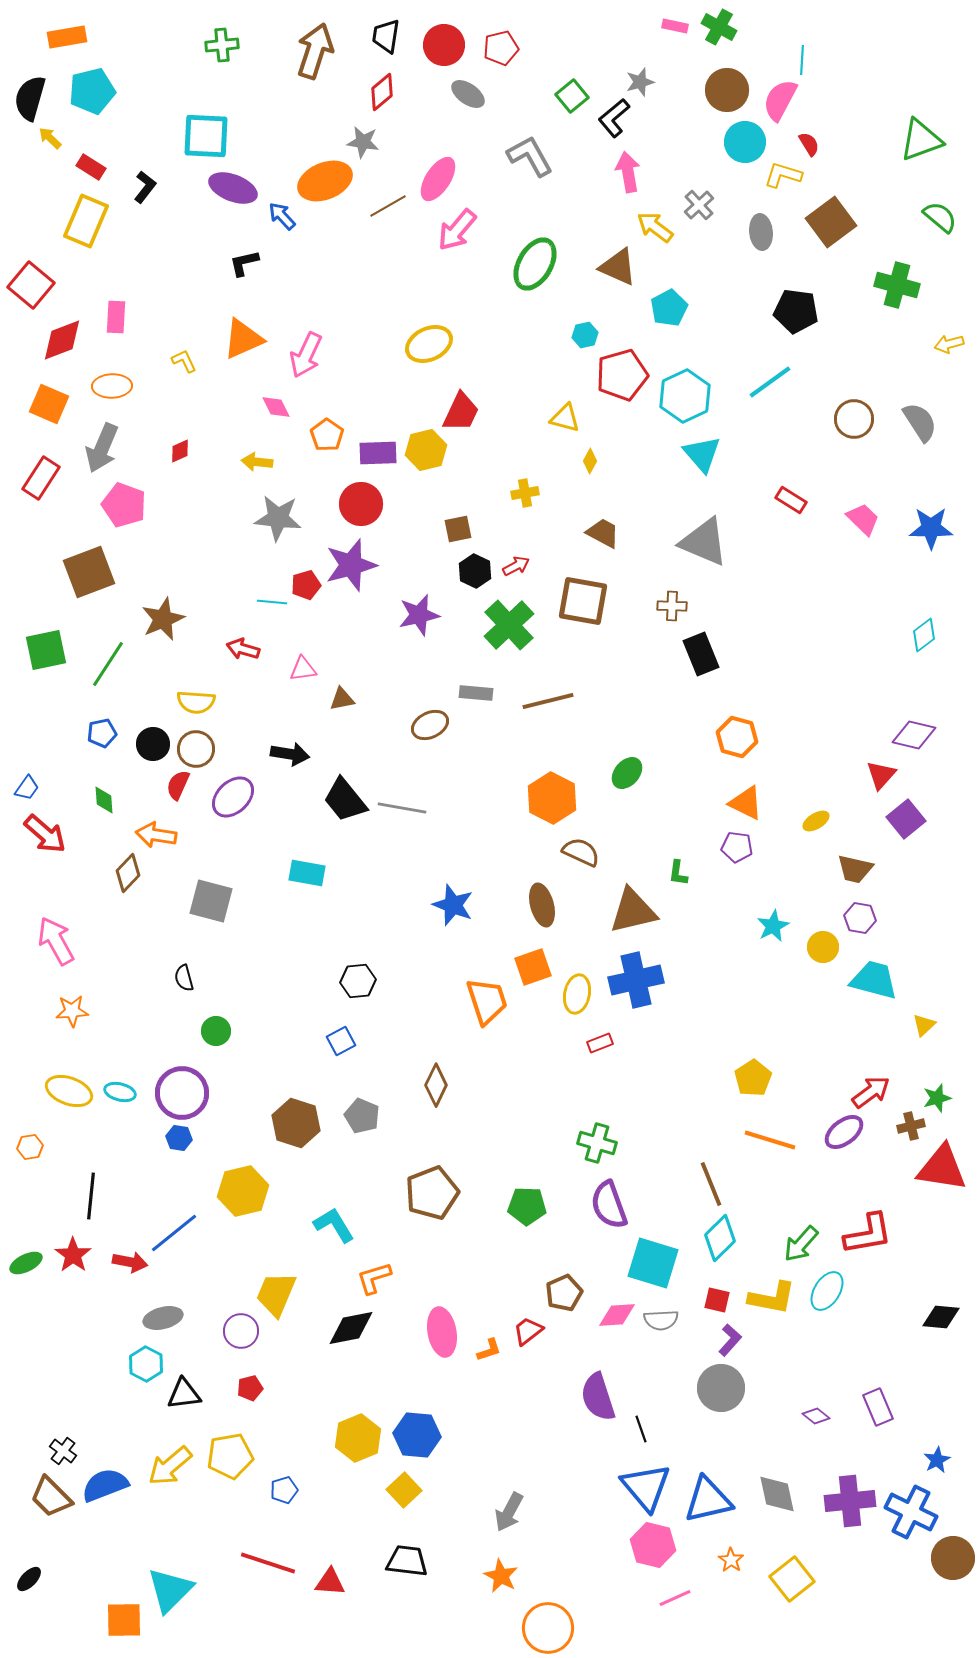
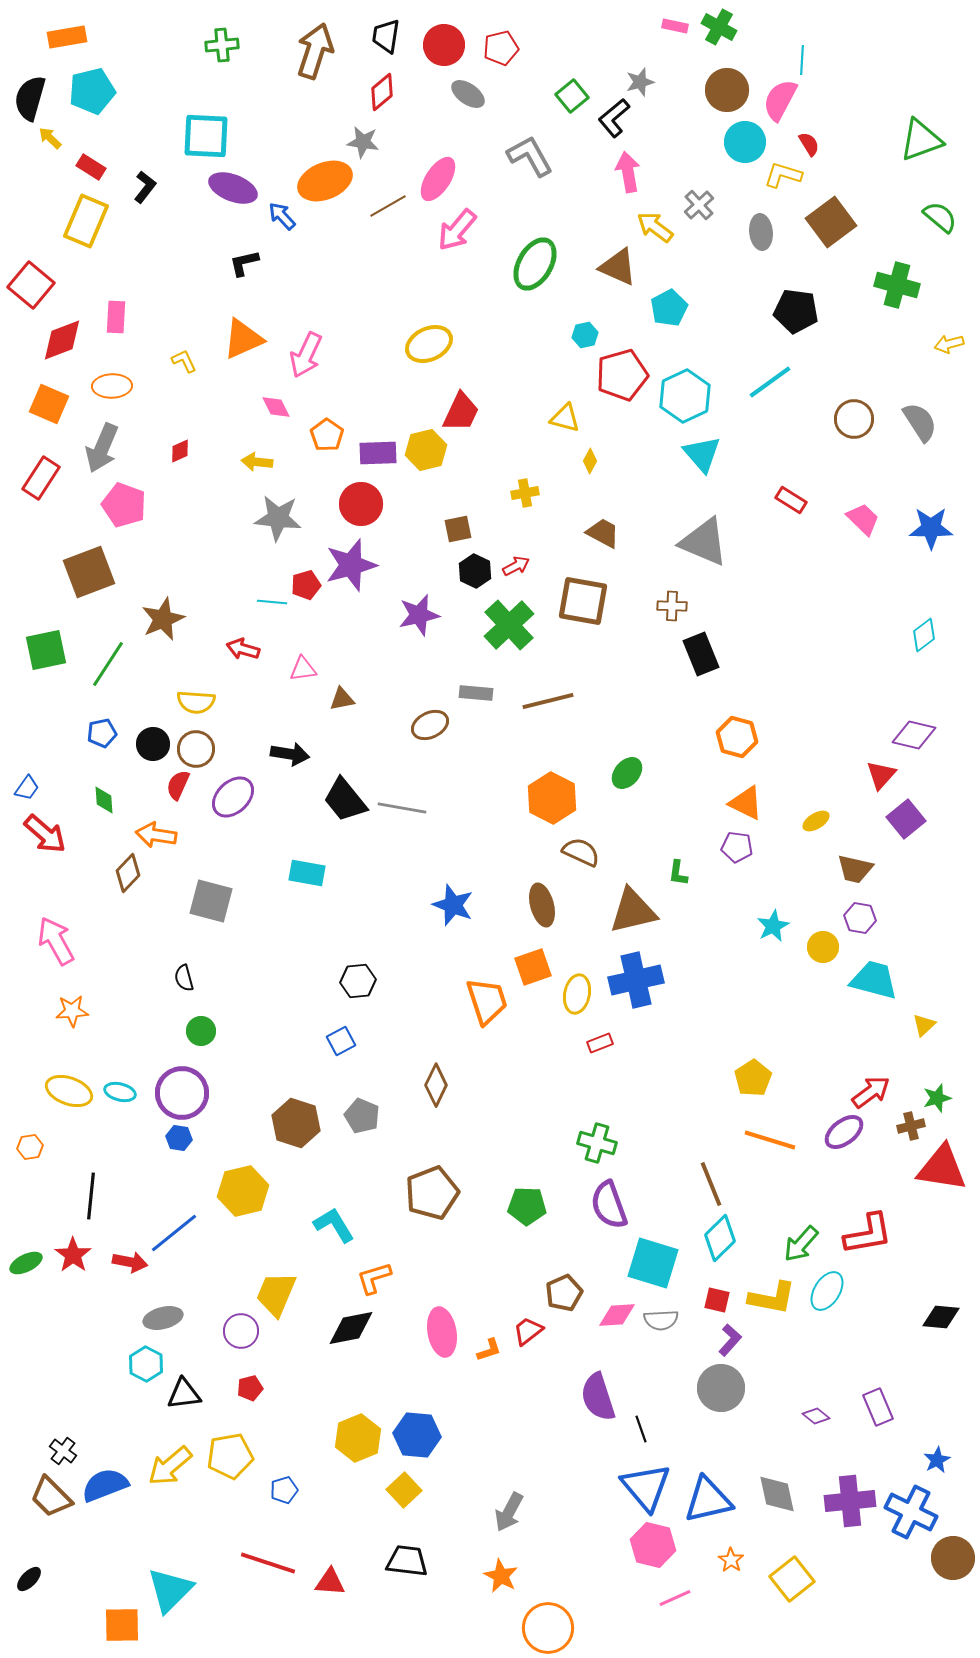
green circle at (216, 1031): moved 15 px left
orange square at (124, 1620): moved 2 px left, 5 px down
